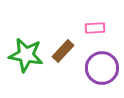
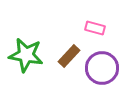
pink rectangle: rotated 18 degrees clockwise
brown rectangle: moved 6 px right, 5 px down
